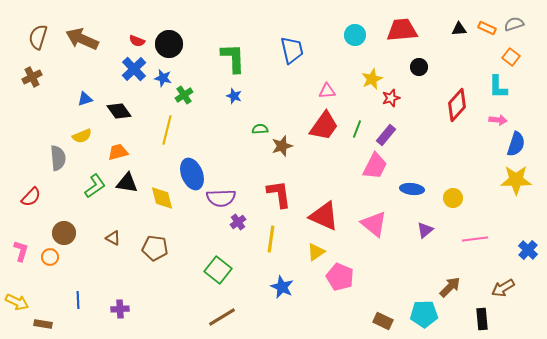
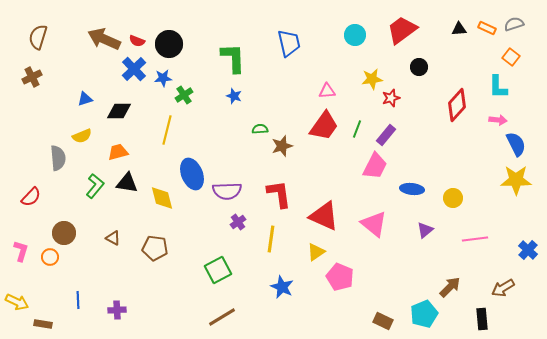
red trapezoid at (402, 30): rotated 32 degrees counterclockwise
brown arrow at (82, 39): moved 22 px right
blue trapezoid at (292, 50): moved 3 px left, 7 px up
blue star at (163, 78): rotated 18 degrees counterclockwise
yellow star at (372, 79): rotated 15 degrees clockwise
black diamond at (119, 111): rotated 55 degrees counterclockwise
blue semicircle at (516, 144): rotated 45 degrees counterclockwise
green L-shape at (95, 186): rotated 15 degrees counterclockwise
purple semicircle at (221, 198): moved 6 px right, 7 px up
green square at (218, 270): rotated 24 degrees clockwise
purple cross at (120, 309): moved 3 px left, 1 px down
cyan pentagon at (424, 314): rotated 20 degrees counterclockwise
